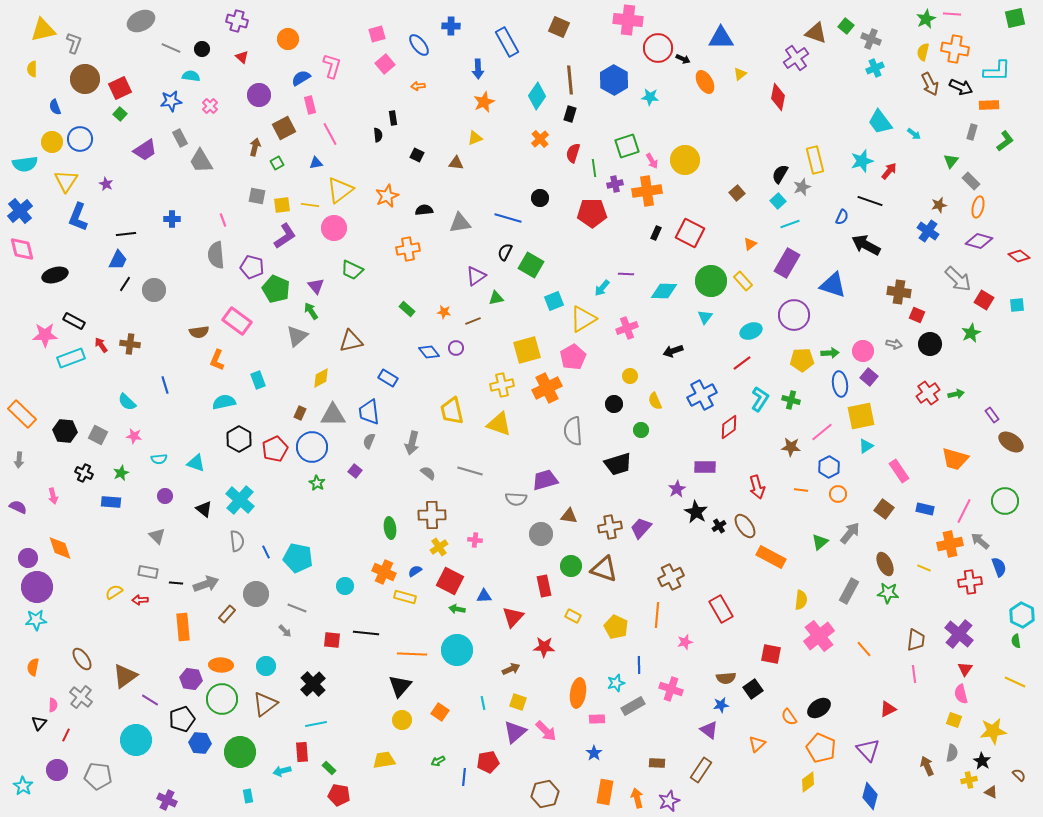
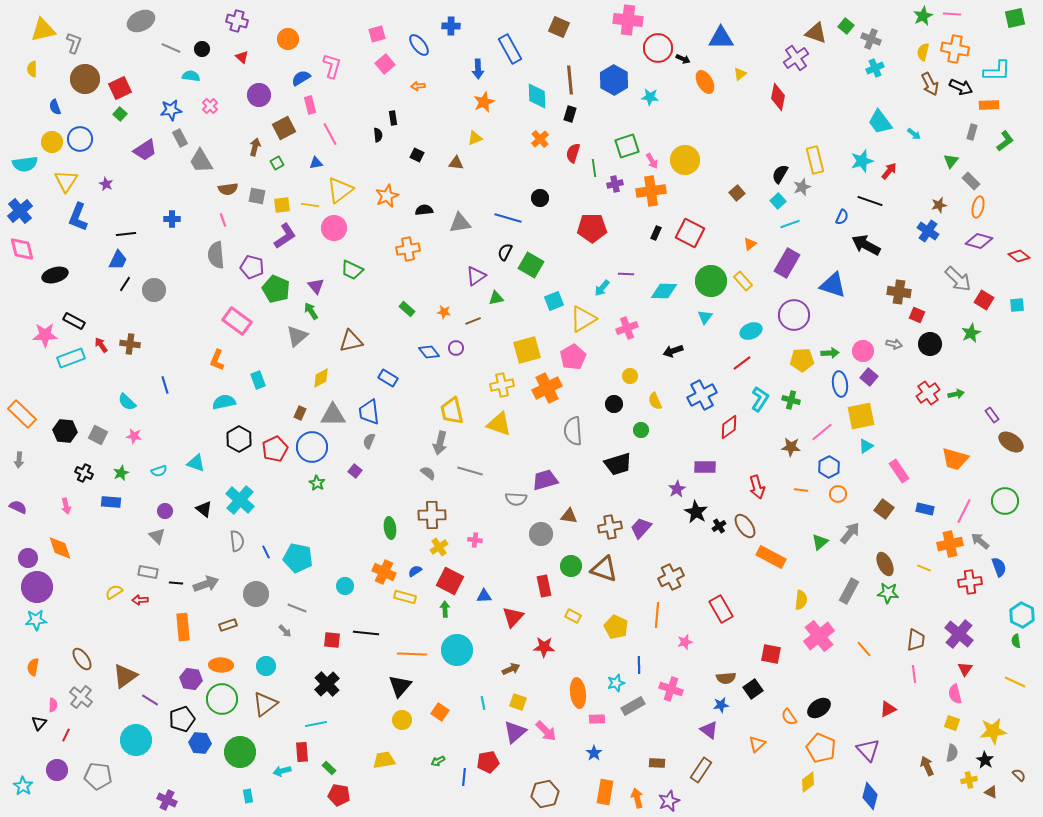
green star at (926, 19): moved 3 px left, 3 px up
blue rectangle at (507, 42): moved 3 px right, 7 px down
cyan diamond at (537, 96): rotated 36 degrees counterclockwise
blue star at (171, 101): moved 9 px down
orange cross at (647, 191): moved 4 px right
red pentagon at (592, 213): moved 15 px down
brown semicircle at (199, 332): moved 29 px right, 143 px up
gray arrow at (412, 443): moved 28 px right
cyan semicircle at (159, 459): moved 12 px down; rotated 14 degrees counterclockwise
pink arrow at (53, 496): moved 13 px right, 10 px down
purple circle at (165, 496): moved 15 px down
green arrow at (457, 609): moved 12 px left; rotated 77 degrees clockwise
brown rectangle at (227, 614): moved 1 px right, 11 px down; rotated 30 degrees clockwise
black cross at (313, 684): moved 14 px right
orange ellipse at (578, 693): rotated 16 degrees counterclockwise
pink semicircle at (961, 694): moved 6 px left
yellow square at (954, 720): moved 2 px left, 3 px down
black star at (982, 761): moved 3 px right, 1 px up
